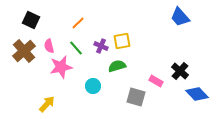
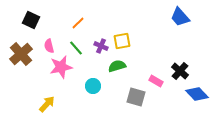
brown cross: moved 3 px left, 3 px down
